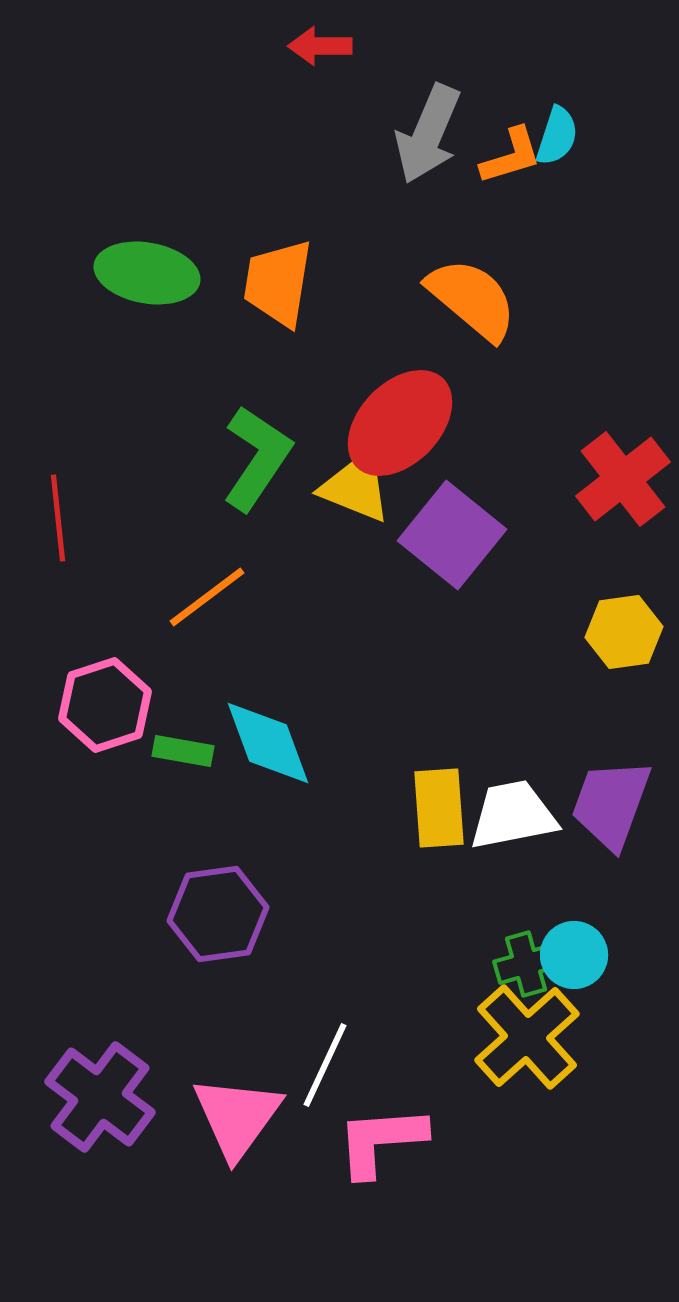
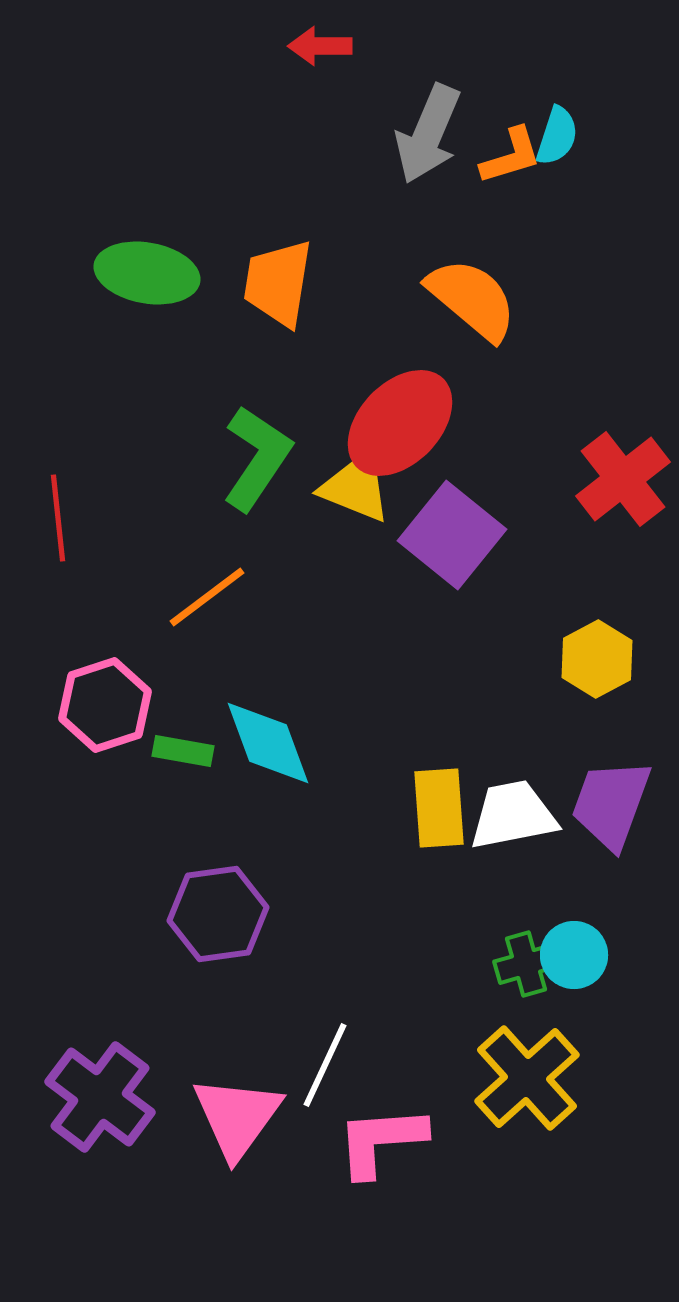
yellow hexagon: moved 27 px left, 27 px down; rotated 20 degrees counterclockwise
yellow cross: moved 41 px down
